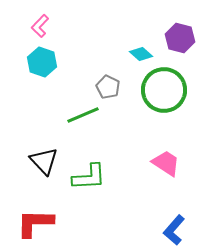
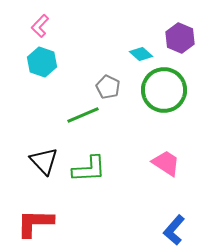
purple hexagon: rotated 8 degrees clockwise
green L-shape: moved 8 px up
